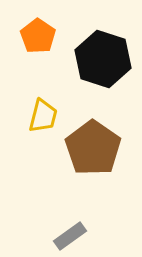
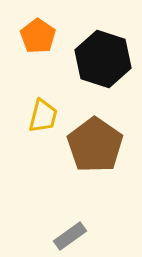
brown pentagon: moved 2 px right, 3 px up
